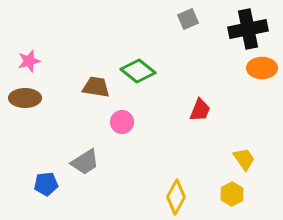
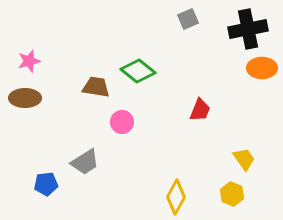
yellow hexagon: rotated 10 degrees counterclockwise
